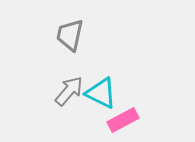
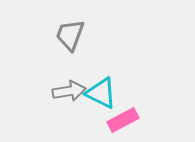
gray trapezoid: rotated 8 degrees clockwise
gray arrow: rotated 40 degrees clockwise
